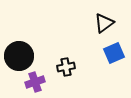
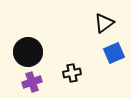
black circle: moved 9 px right, 4 px up
black cross: moved 6 px right, 6 px down
purple cross: moved 3 px left
